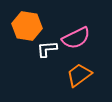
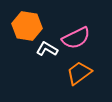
white L-shape: rotated 35 degrees clockwise
orange trapezoid: moved 2 px up
